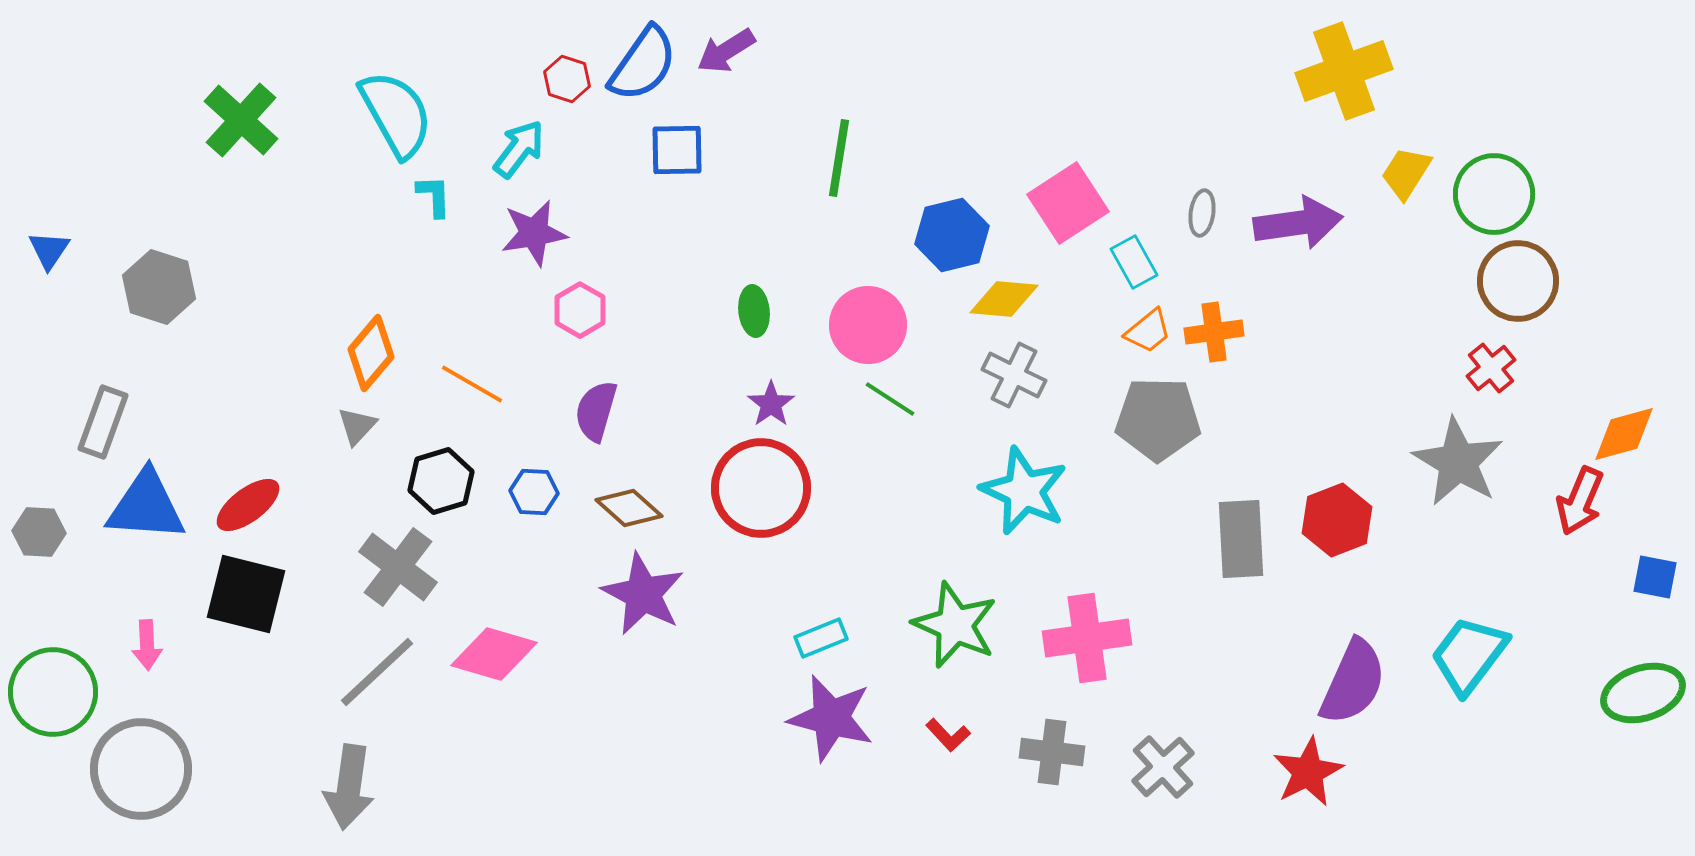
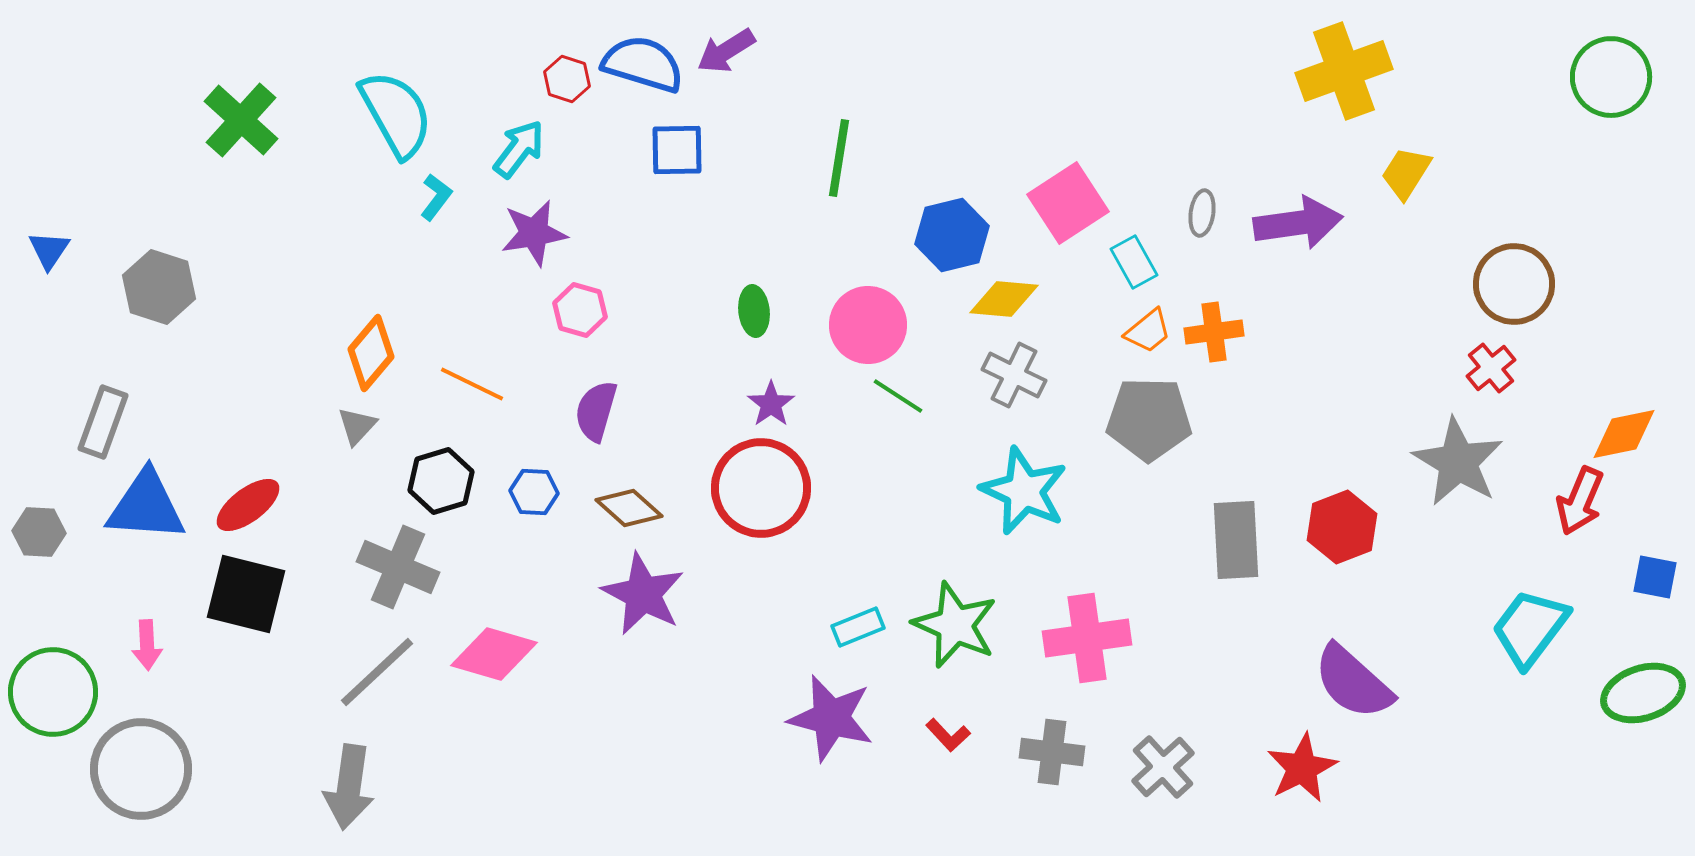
blue semicircle at (643, 64): rotated 108 degrees counterclockwise
green circle at (1494, 194): moved 117 px right, 117 px up
cyan L-shape at (434, 196): moved 2 px right, 1 px down; rotated 39 degrees clockwise
brown circle at (1518, 281): moved 4 px left, 3 px down
pink hexagon at (580, 310): rotated 14 degrees counterclockwise
orange line at (472, 384): rotated 4 degrees counterclockwise
green line at (890, 399): moved 8 px right, 3 px up
gray pentagon at (1158, 419): moved 9 px left
orange diamond at (1624, 434): rotated 4 degrees clockwise
red hexagon at (1337, 520): moved 5 px right, 7 px down
gray rectangle at (1241, 539): moved 5 px left, 1 px down
gray cross at (398, 567): rotated 14 degrees counterclockwise
cyan rectangle at (821, 638): moved 37 px right, 11 px up
cyan trapezoid at (1469, 655): moved 61 px right, 27 px up
purple semicircle at (1353, 682): rotated 108 degrees clockwise
red star at (1308, 772): moved 6 px left, 4 px up
